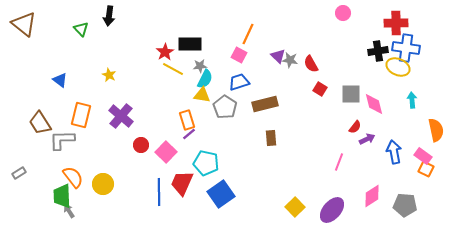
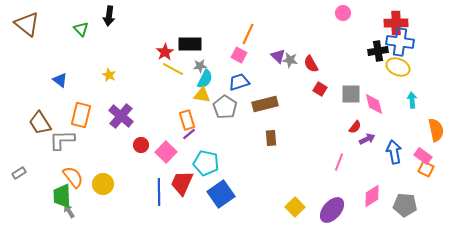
brown triangle at (24, 24): moved 3 px right
blue cross at (406, 48): moved 6 px left, 6 px up
